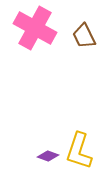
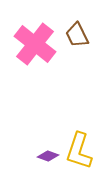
pink cross: moved 16 px down; rotated 9 degrees clockwise
brown trapezoid: moved 7 px left, 1 px up
